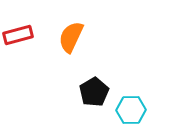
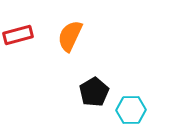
orange semicircle: moved 1 px left, 1 px up
